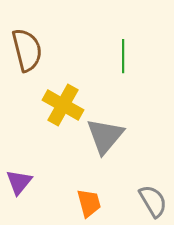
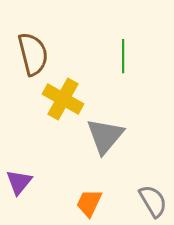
brown semicircle: moved 6 px right, 4 px down
yellow cross: moved 6 px up
orange trapezoid: rotated 140 degrees counterclockwise
